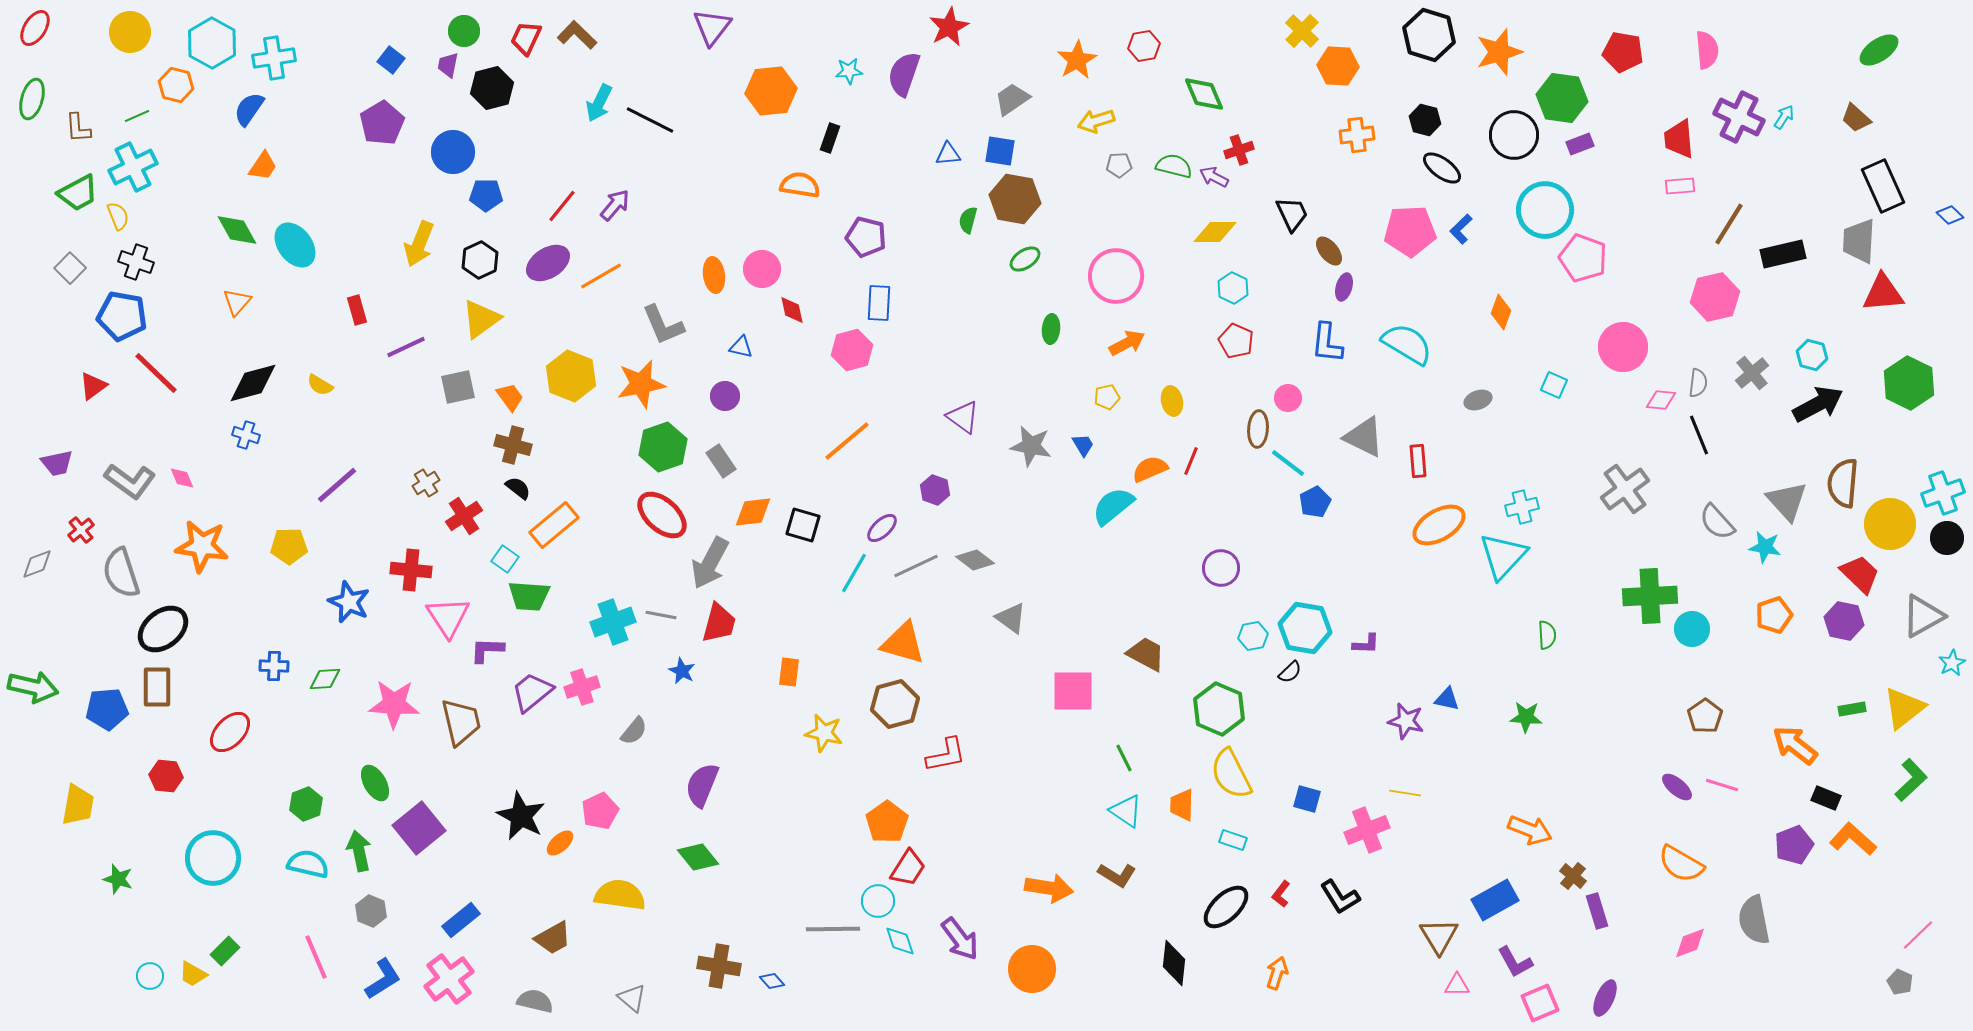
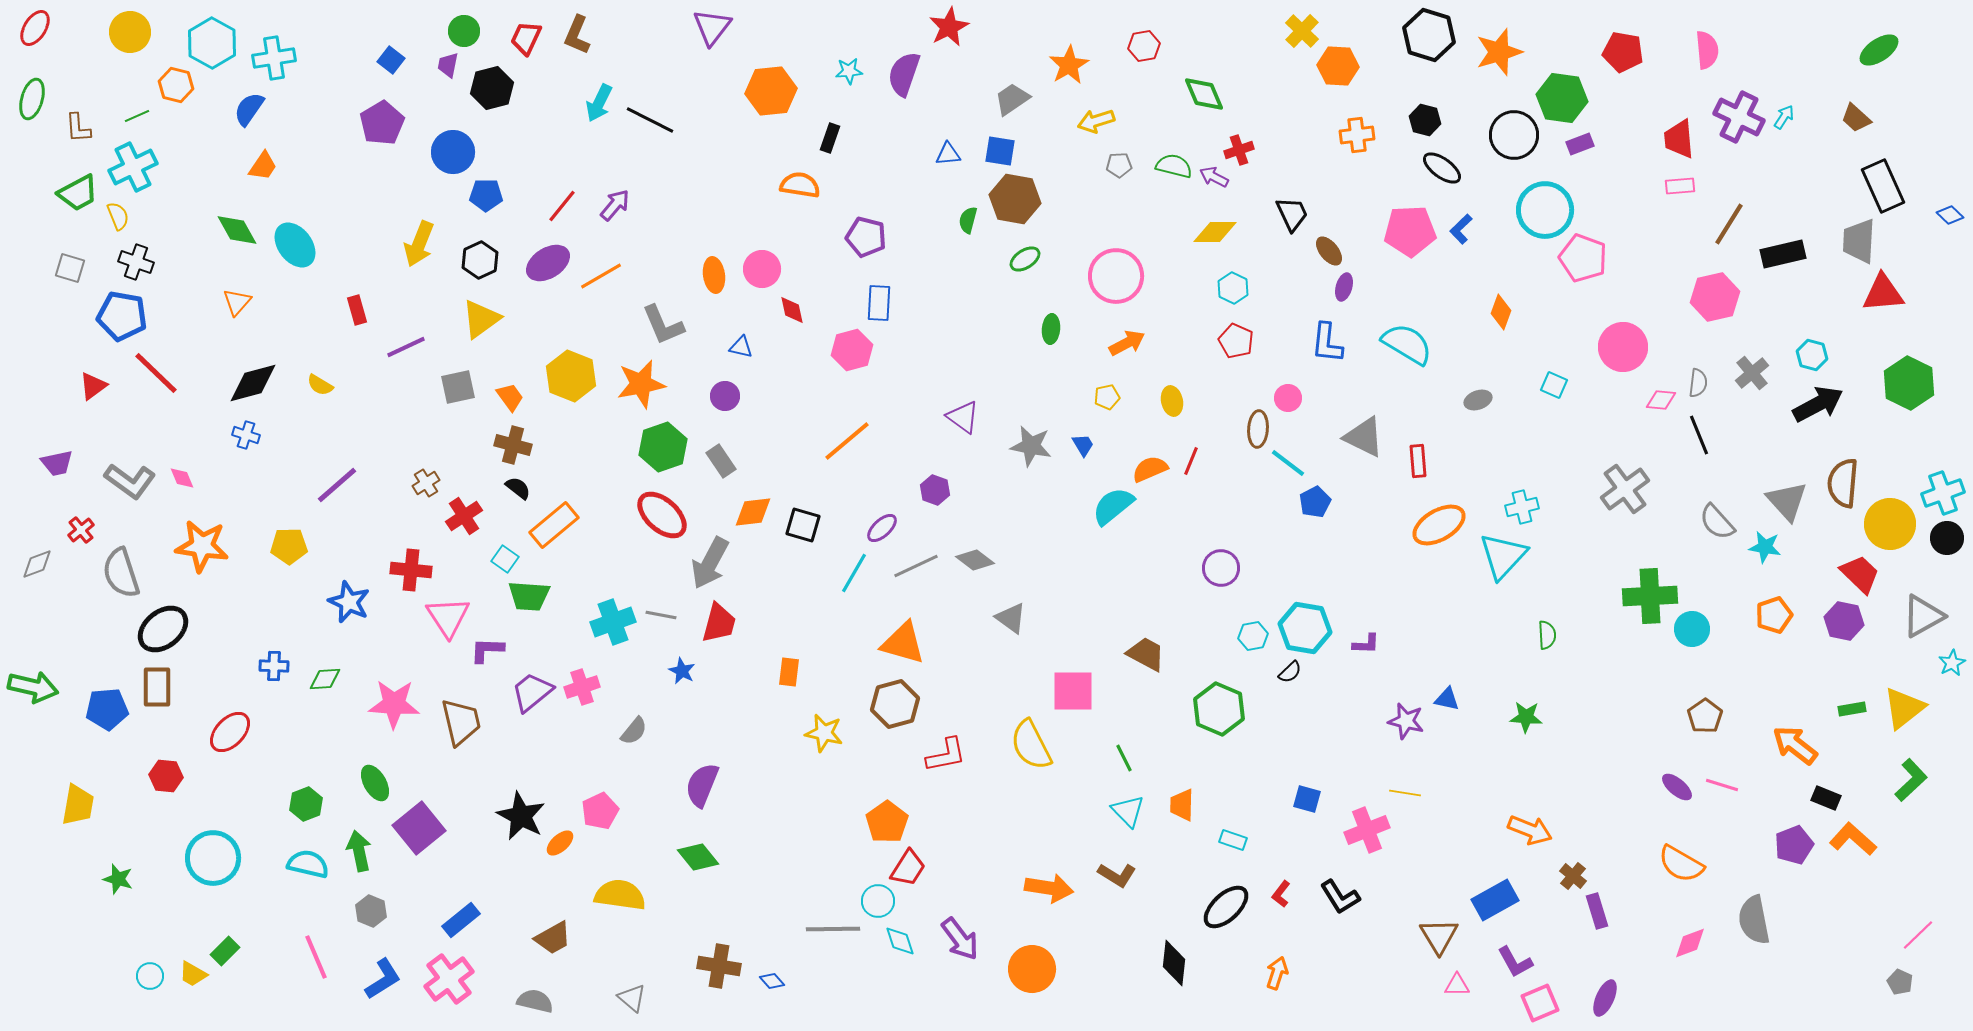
brown L-shape at (577, 35): rotated 111 degrees counterclockwise
orange star at (1077, 60): moved 8 px left, 5 px down
gray square at (70, 268): rotated 28 degrees counterclockwise
yellow semicircle at (1231, 774): moved 200 px left, 29 px up
cyan triangle at (1126, 811): moved 2 px right; rotated 12 degrees clockwise
